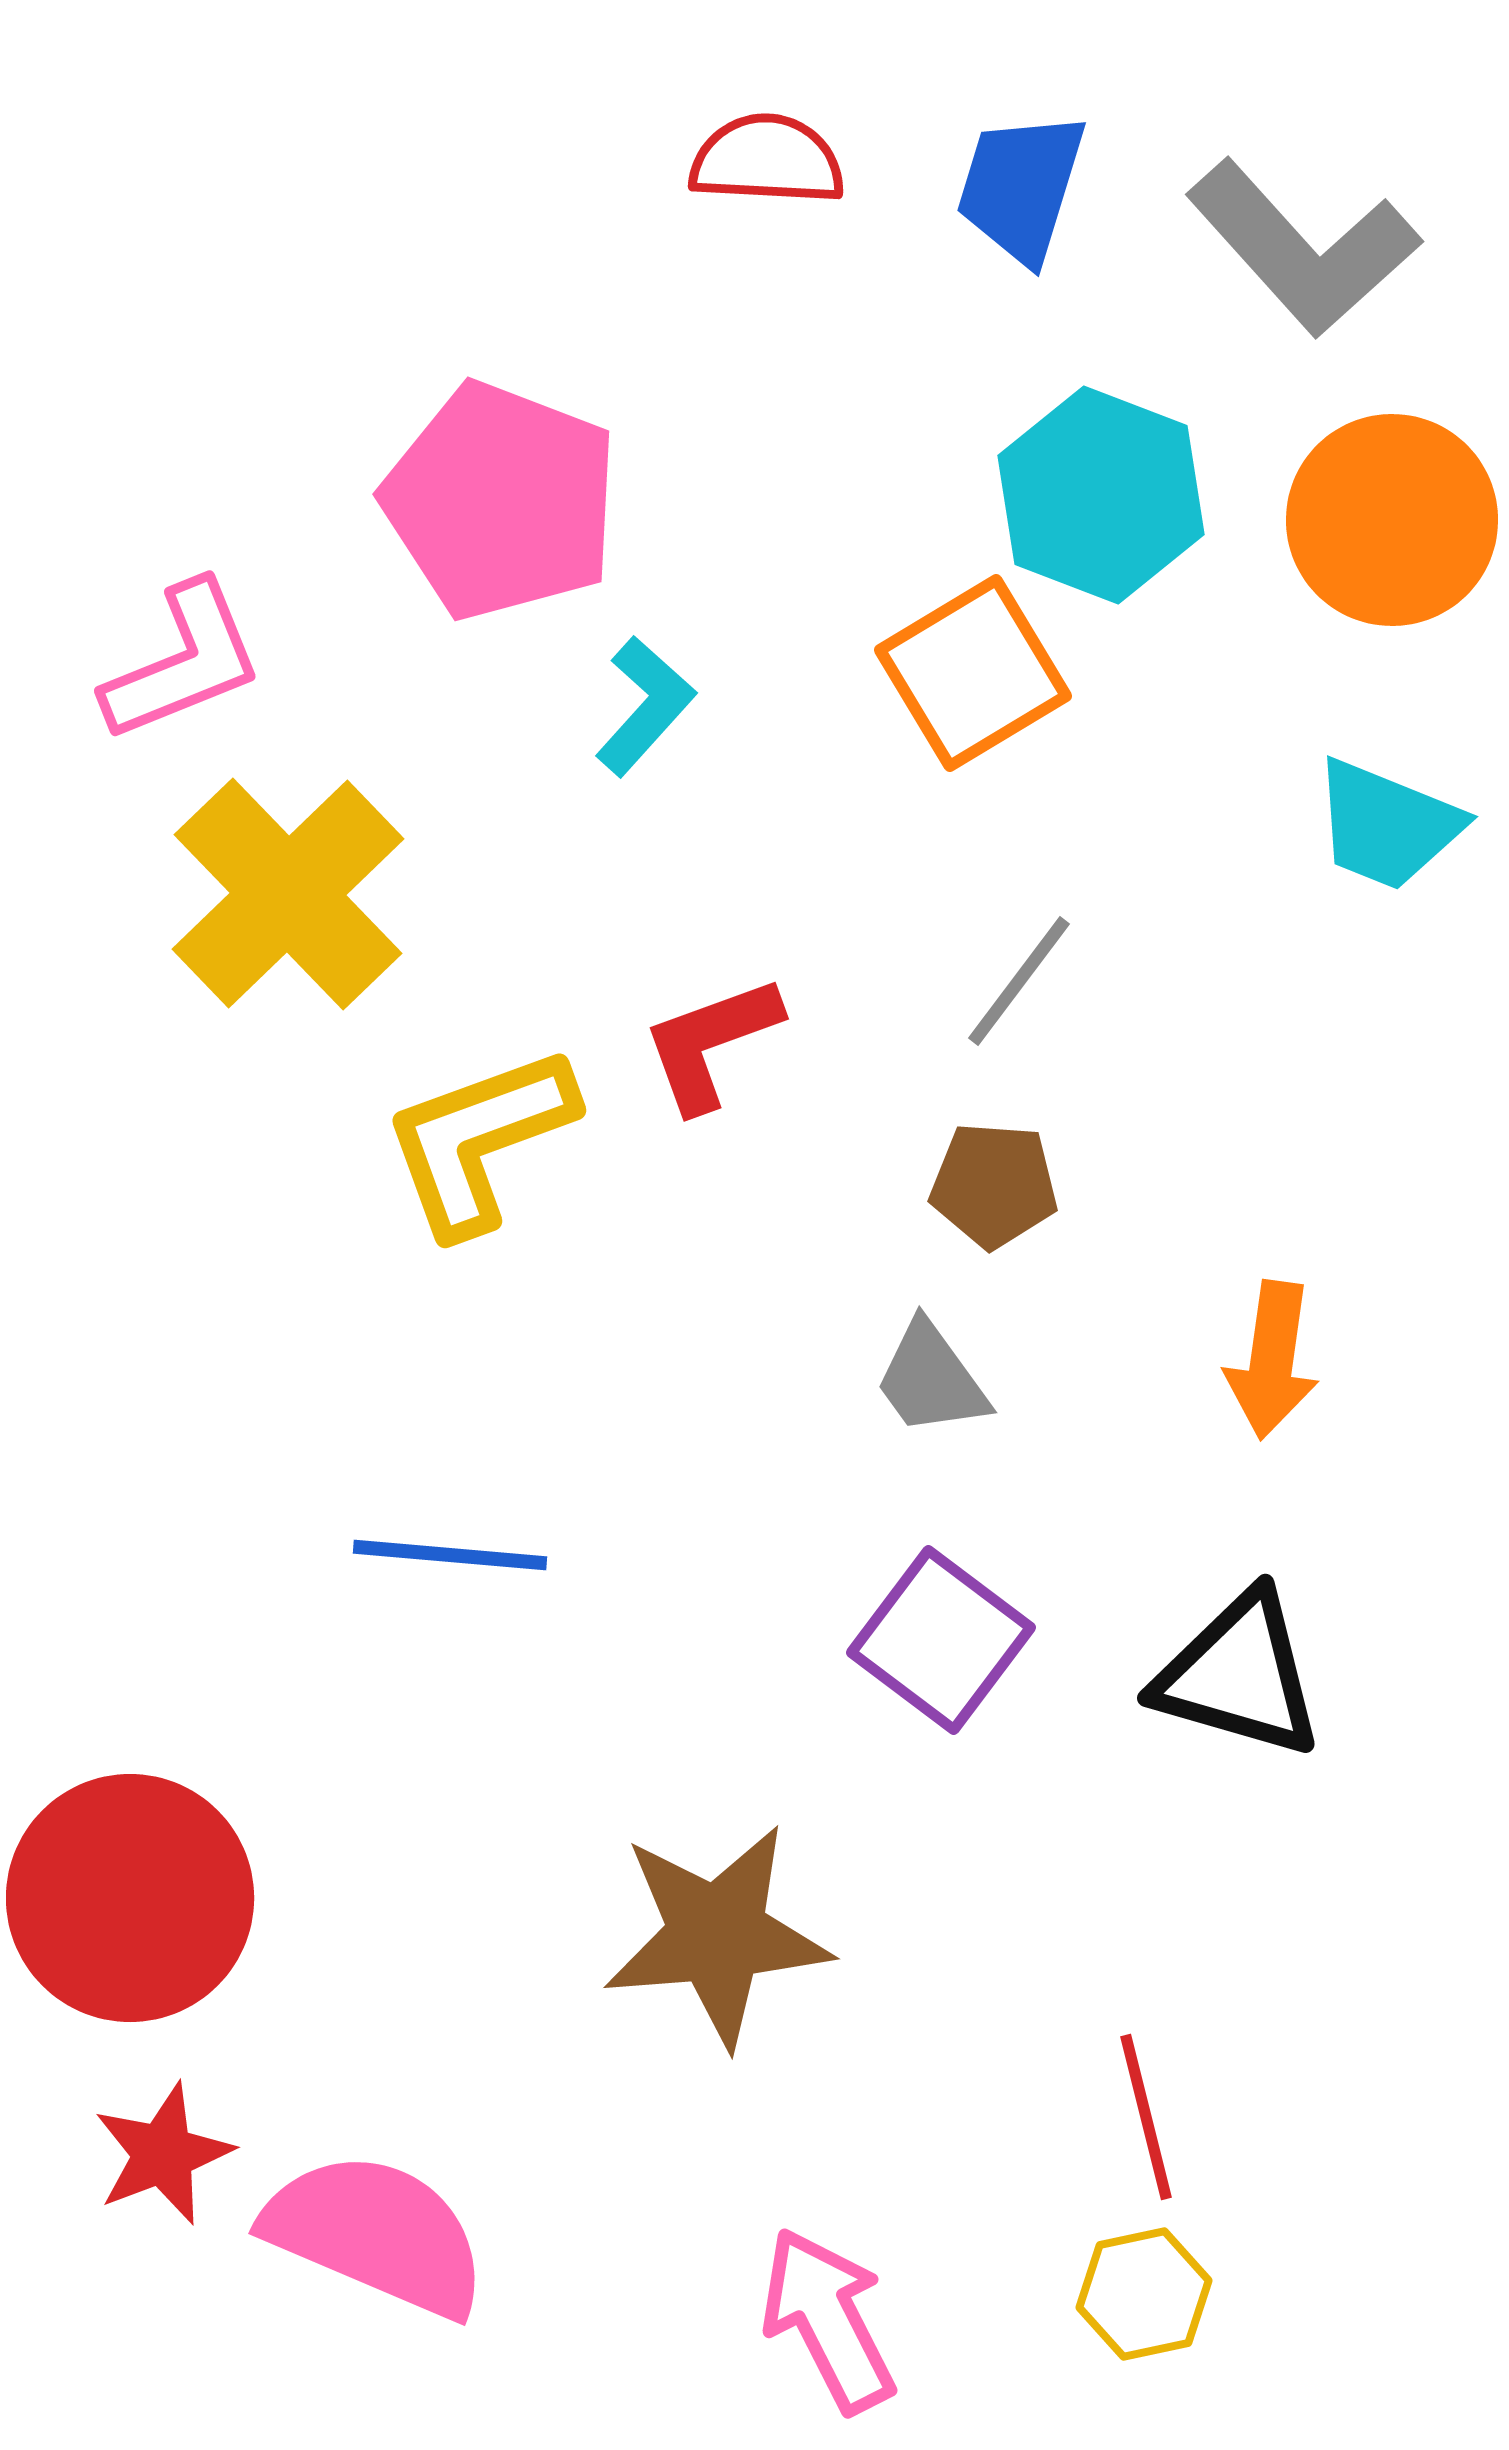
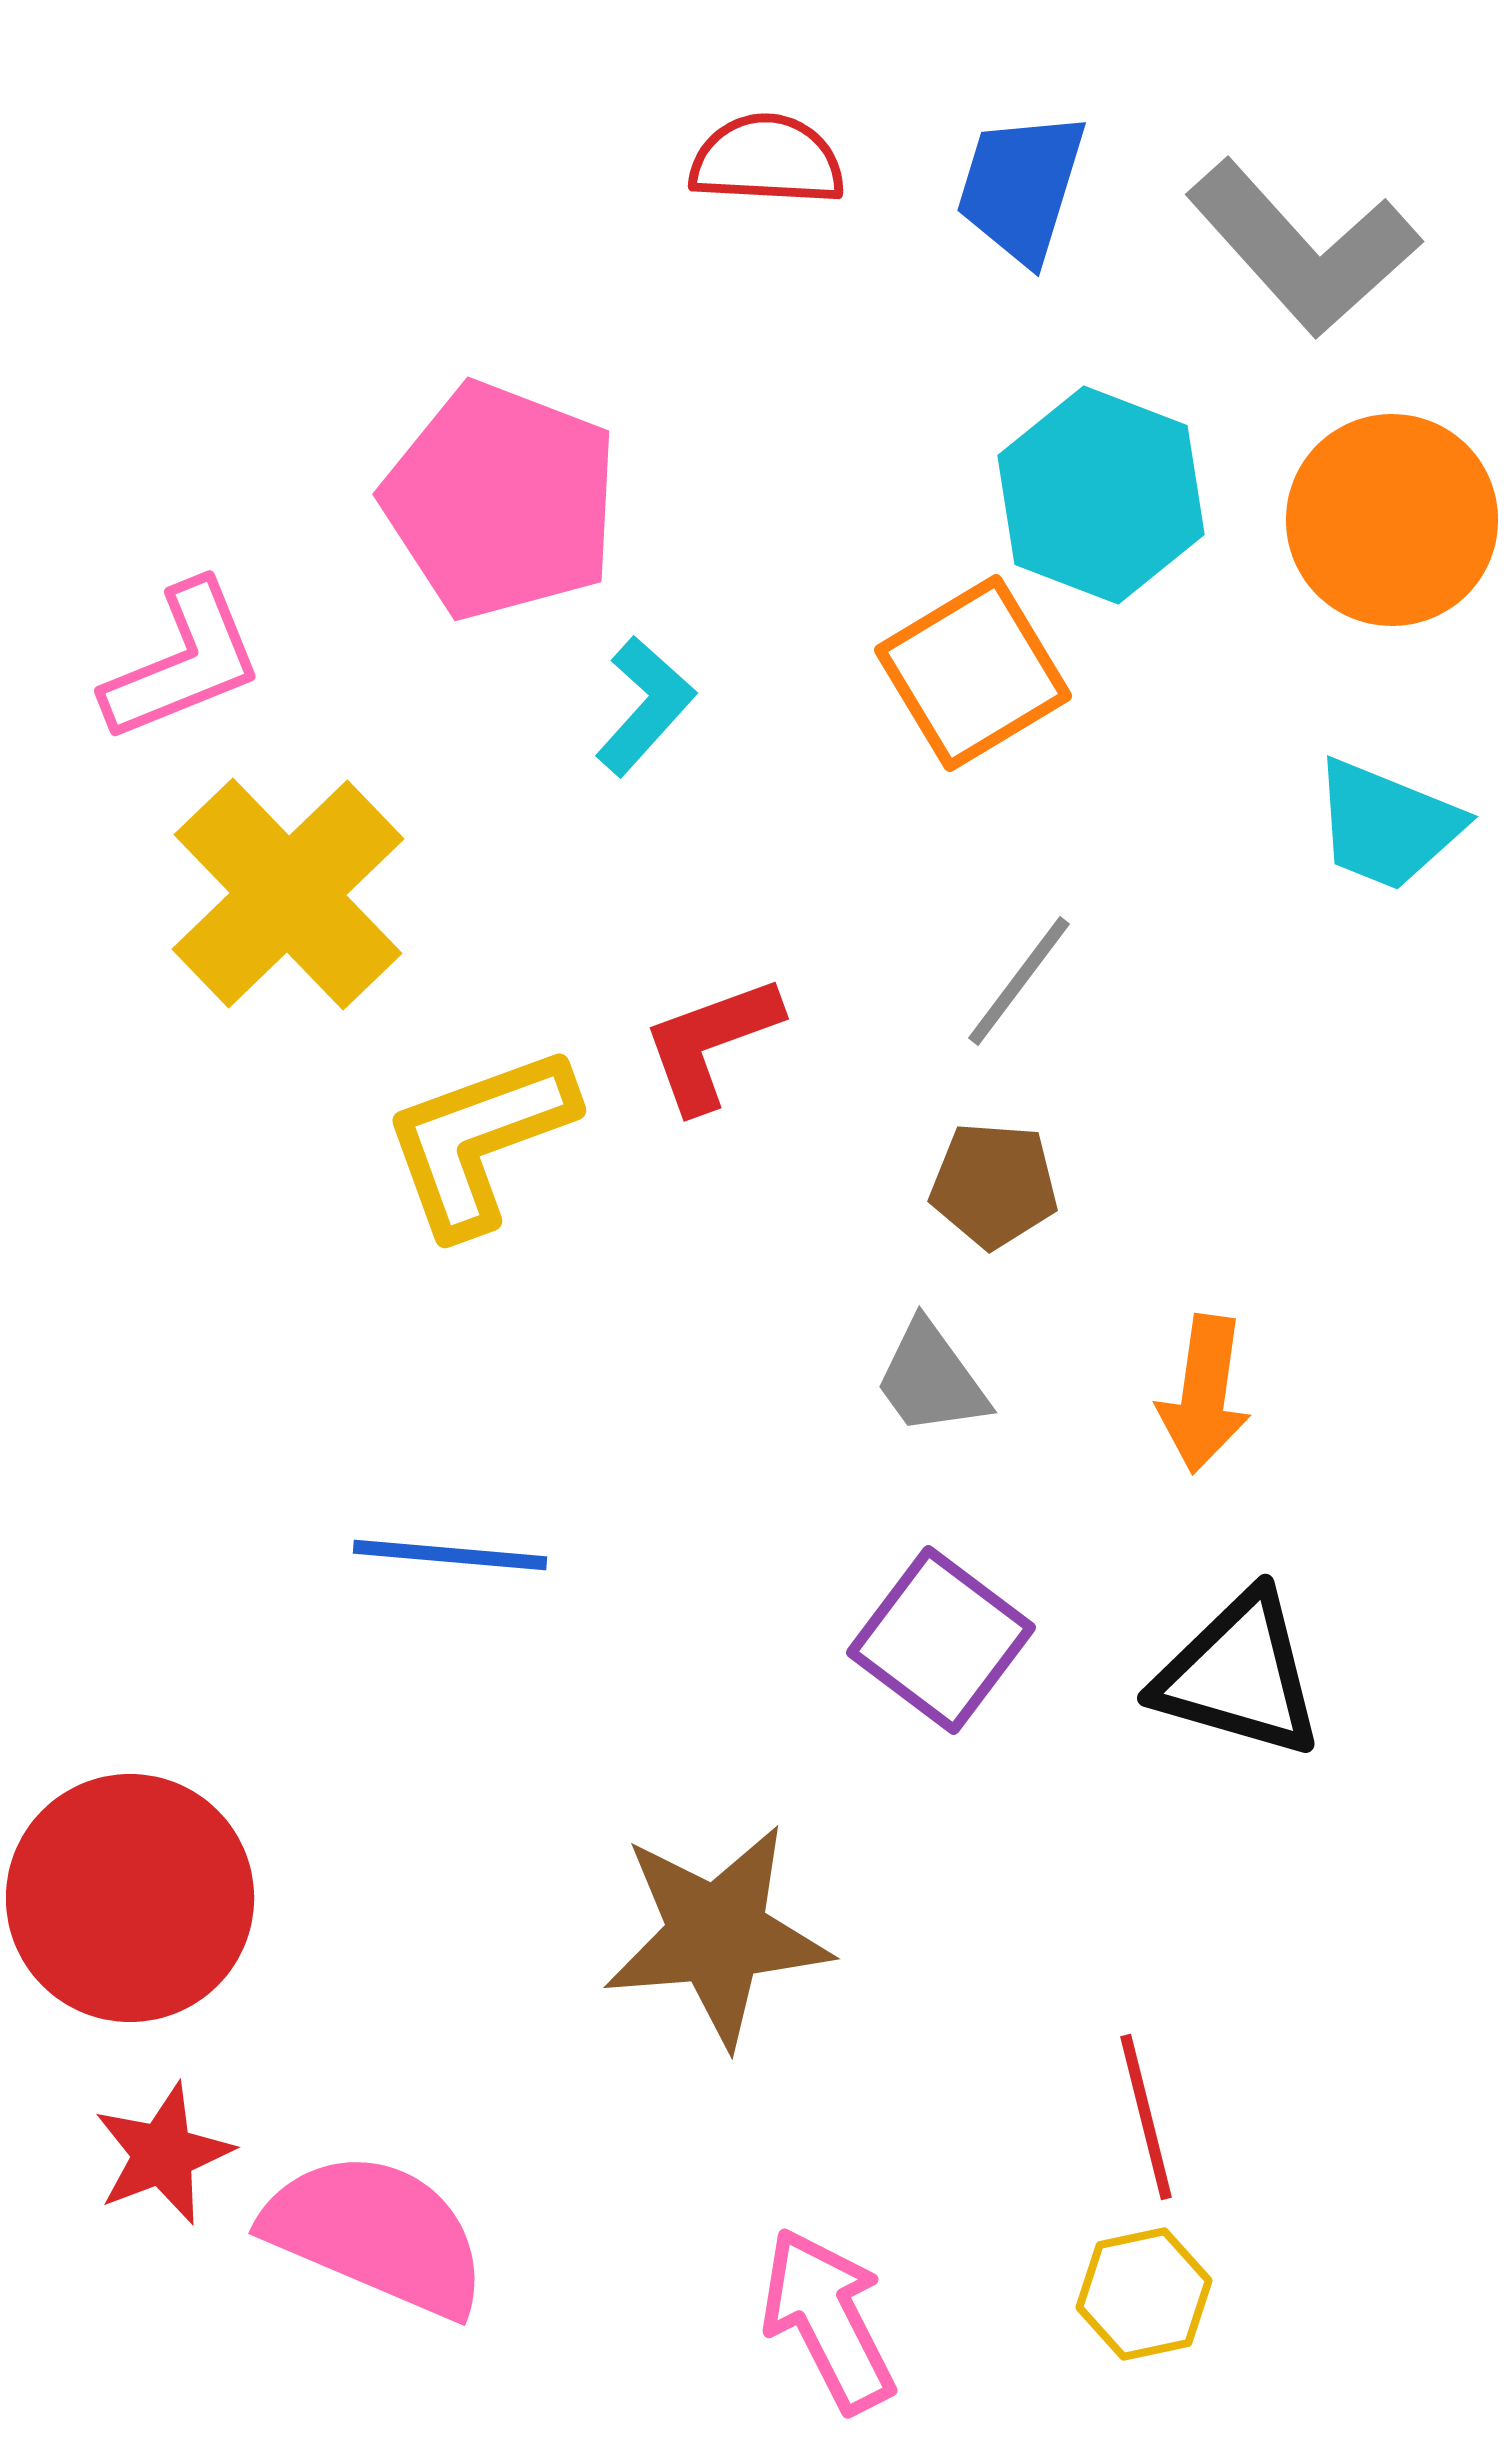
orange arrow: moved 68 px left, 34 px down
